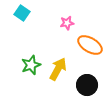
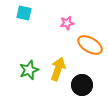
cyan square: moved 2 px right; rotated 21 degrees counterclockwise
green star: moved 2 px left, 5 px down
yellow arrow: rotated 10 degrees counterclockwise
black circle: moved 5 px left
